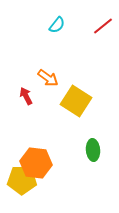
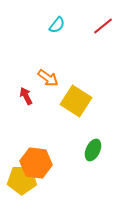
green ellipse: rotated 30 degrees clockwise
